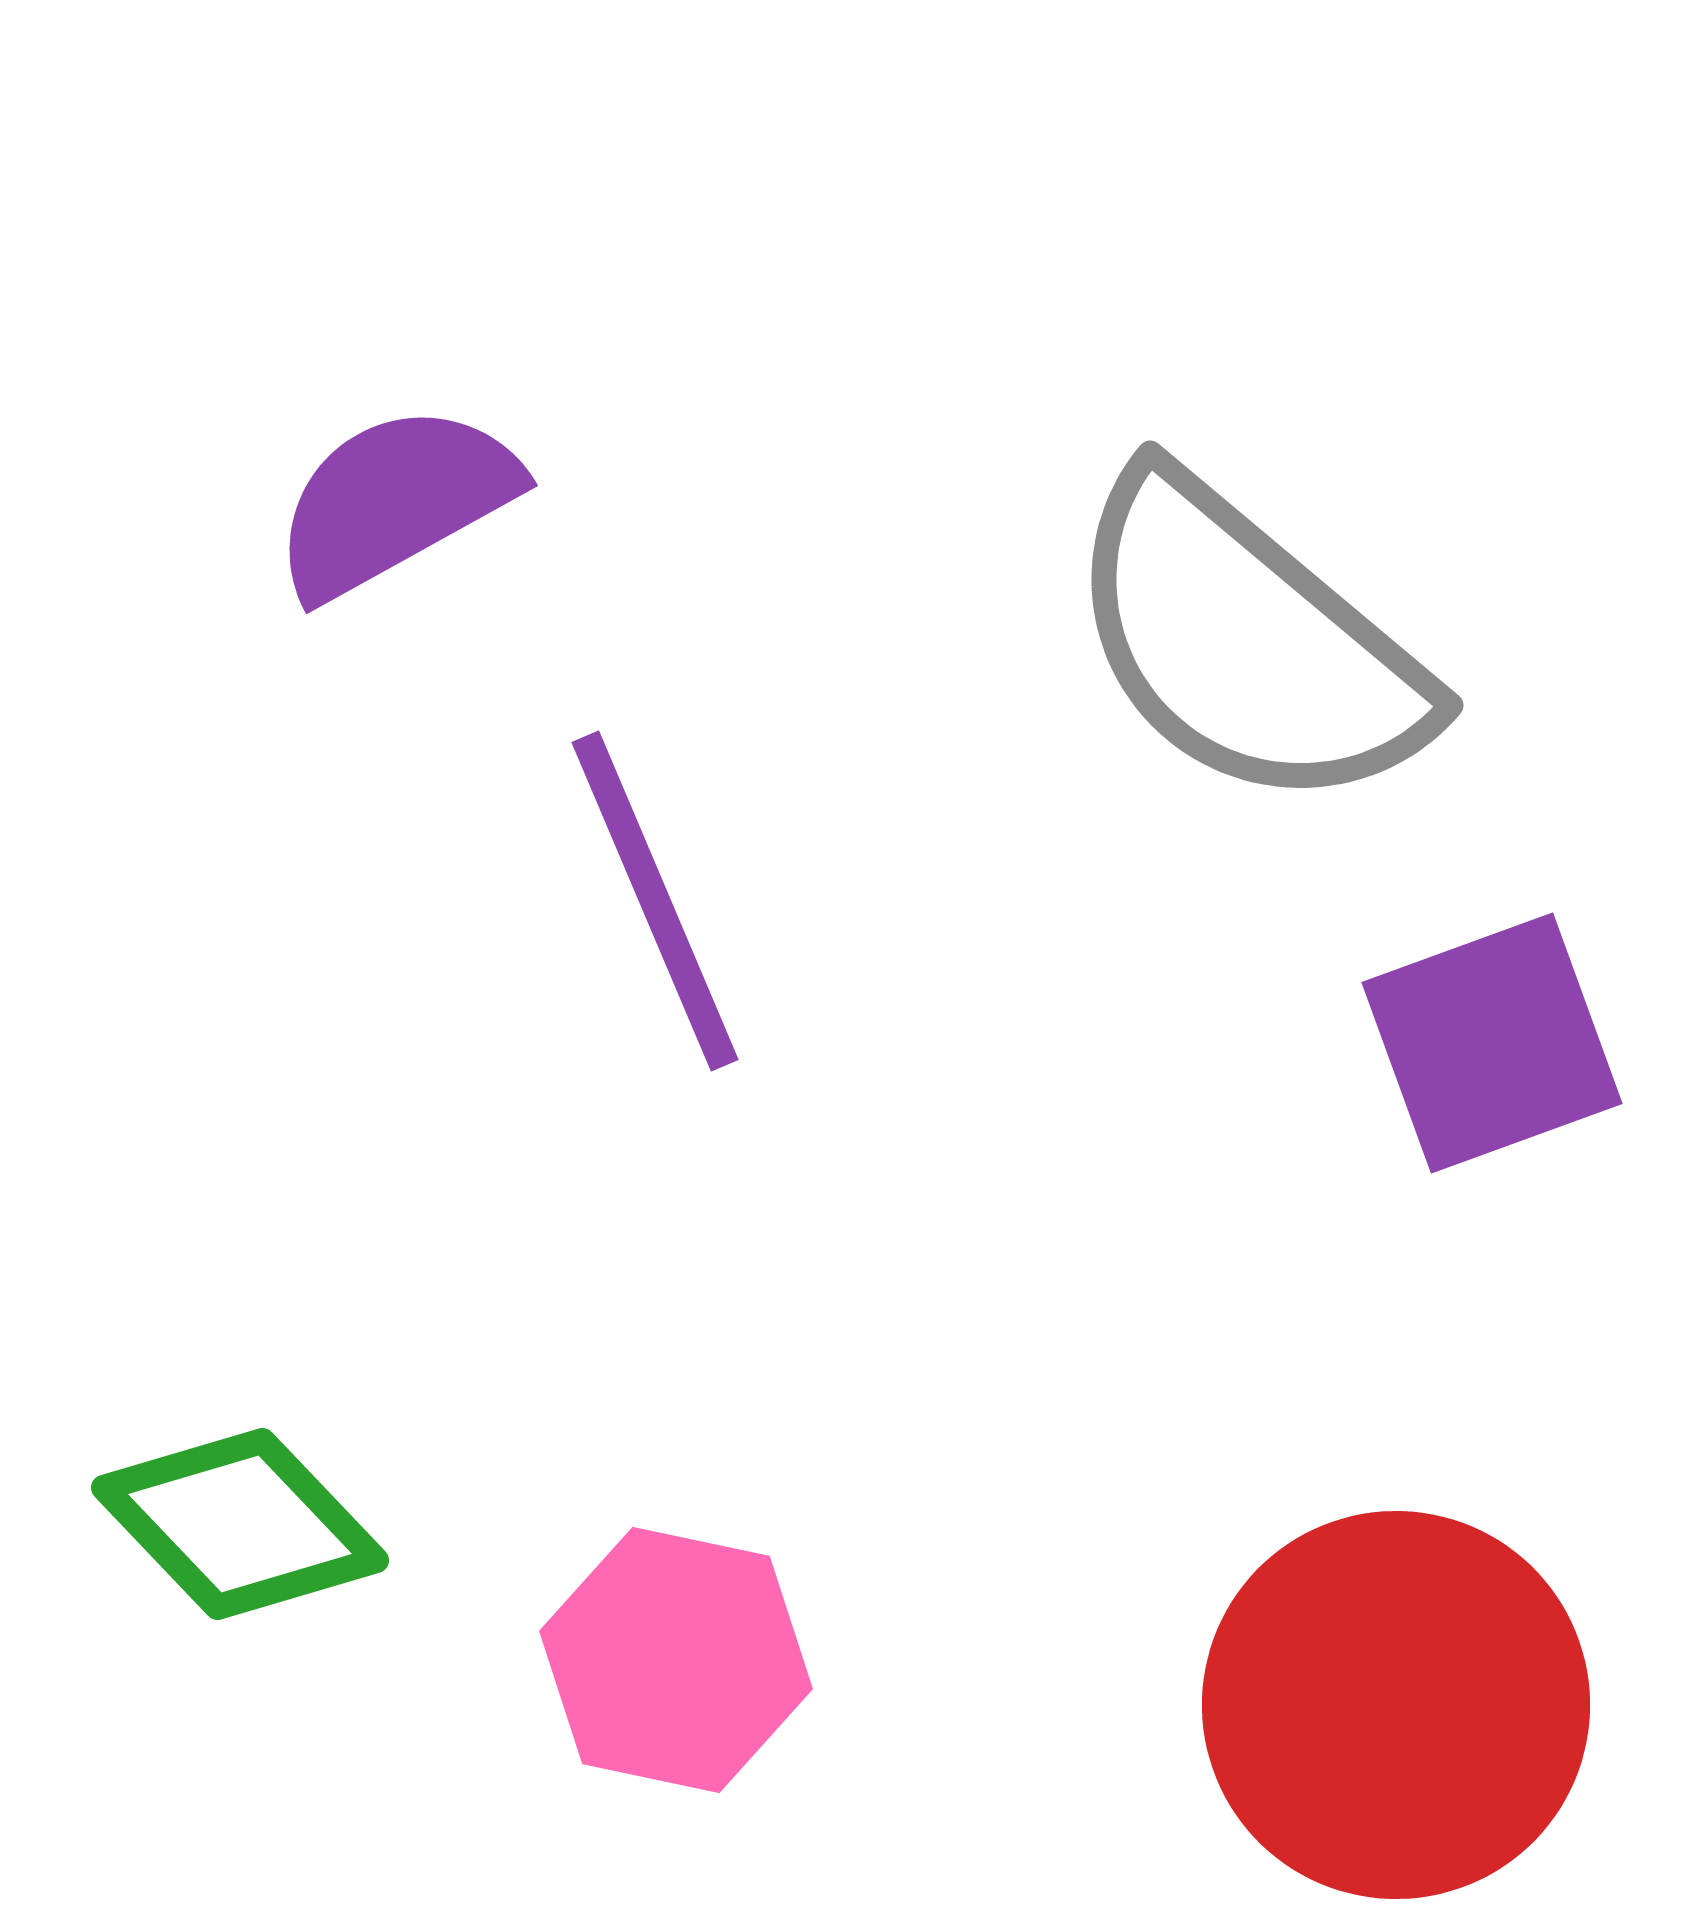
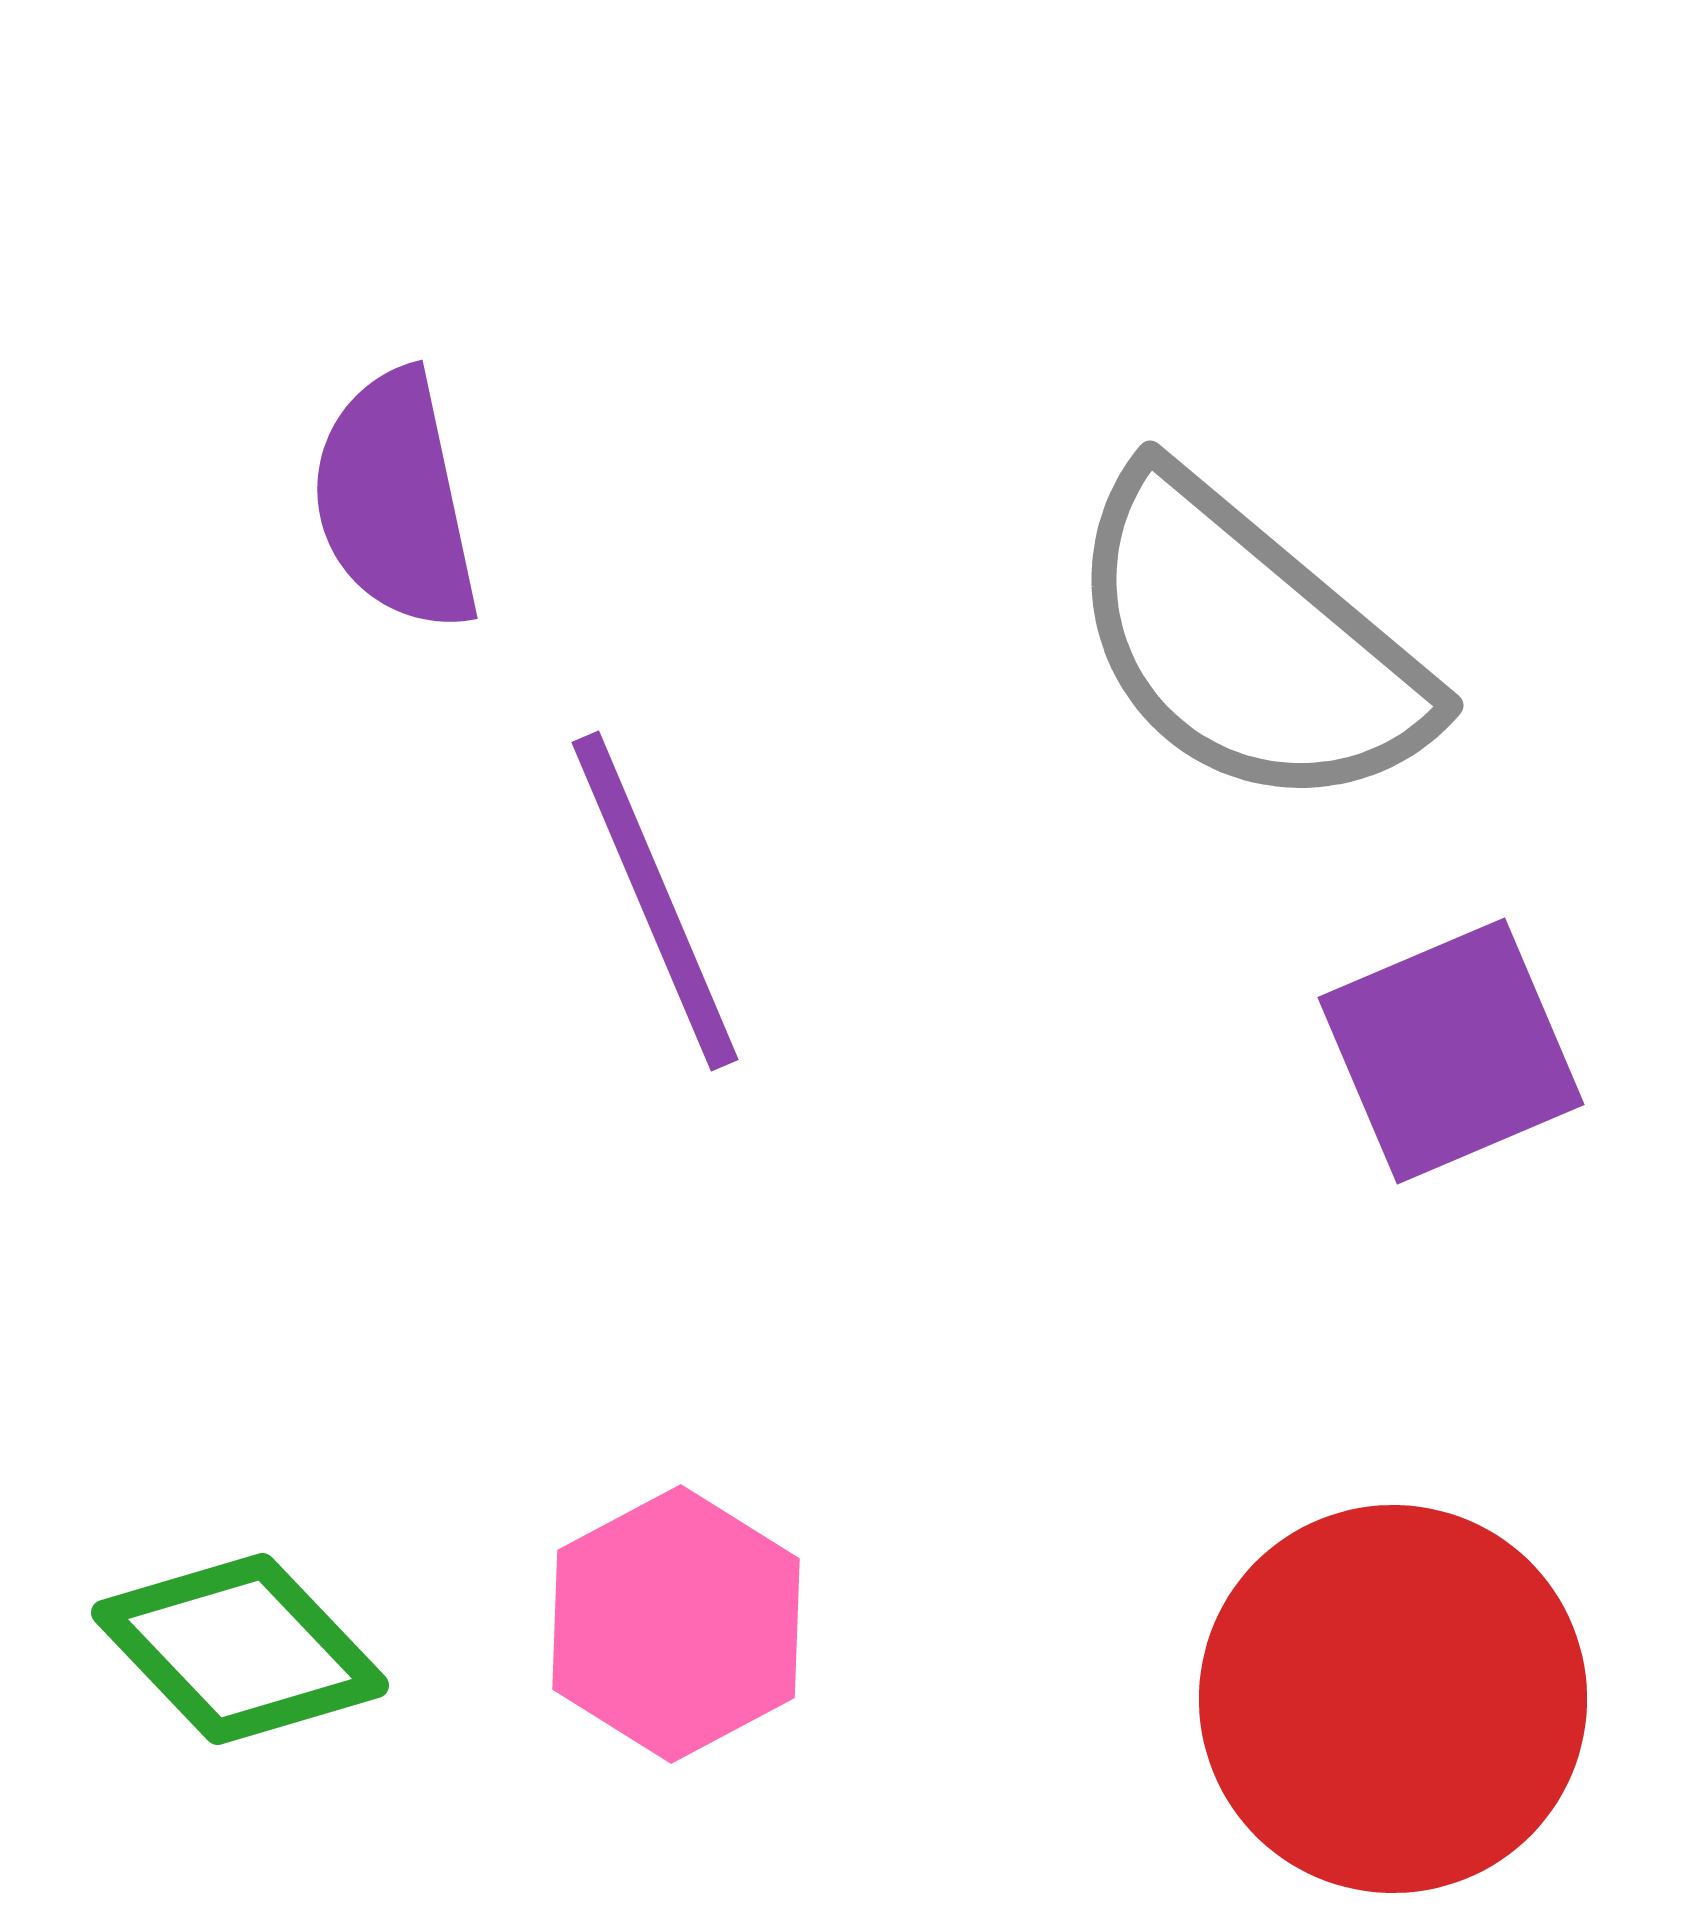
purple semicircle: rotated 73 degrees counterclockwise
purple square: moved 41 px left, 8 px down; rotated 3 degrees counterclockwise
green diamond: moved 125 px down
pink hexagon: moved 36 px up; rotated 20 degrees clockwise
red circle: moved 3 px left, 6 px up
